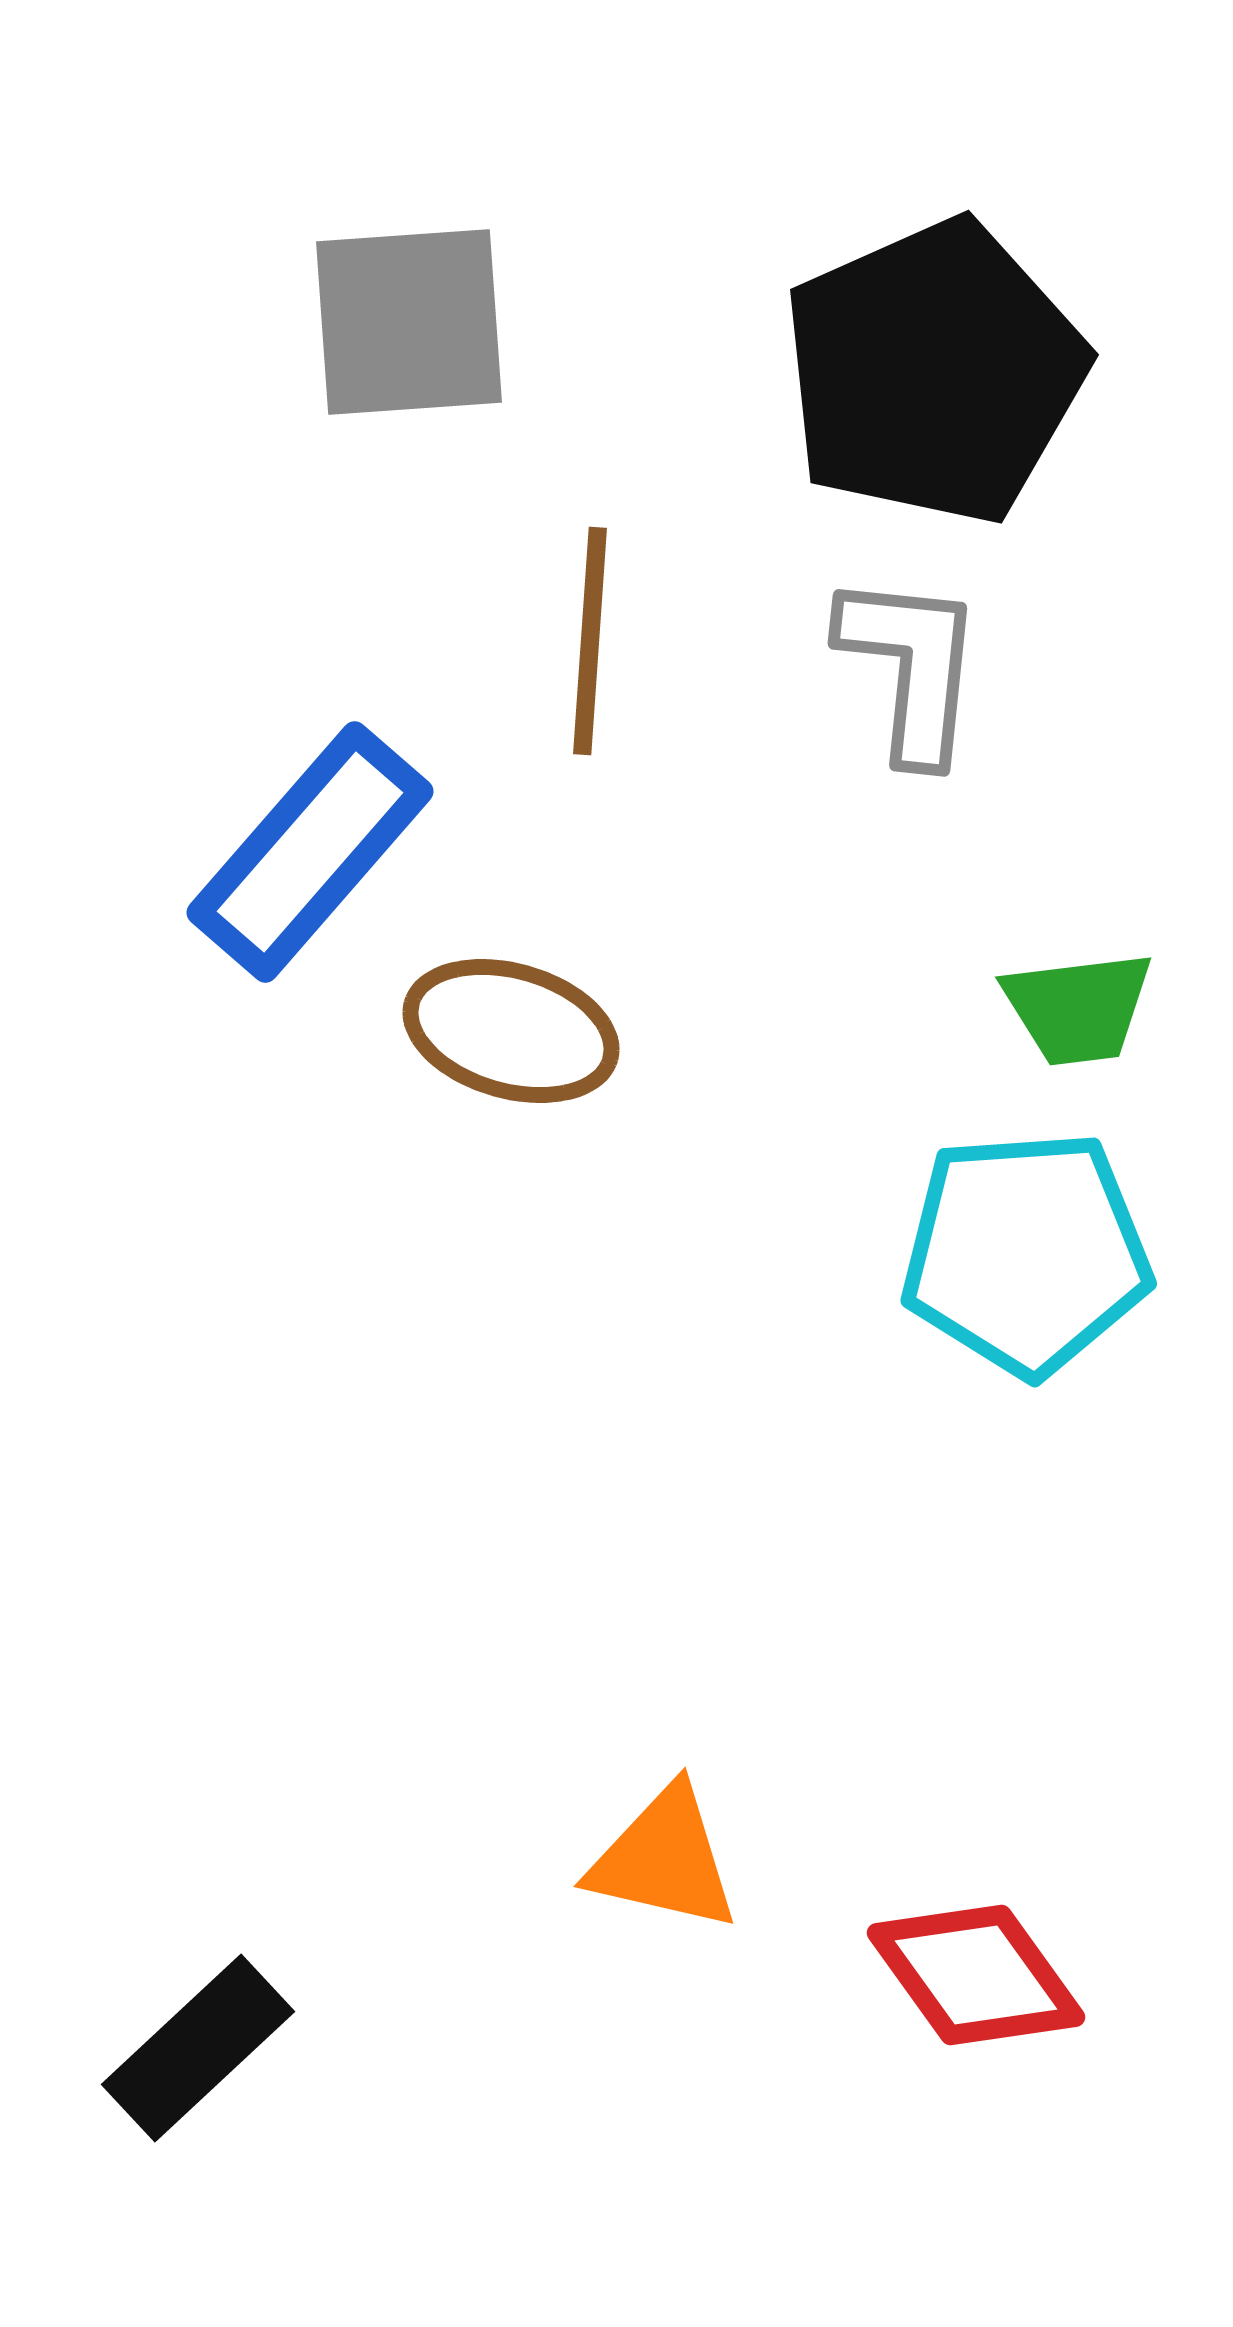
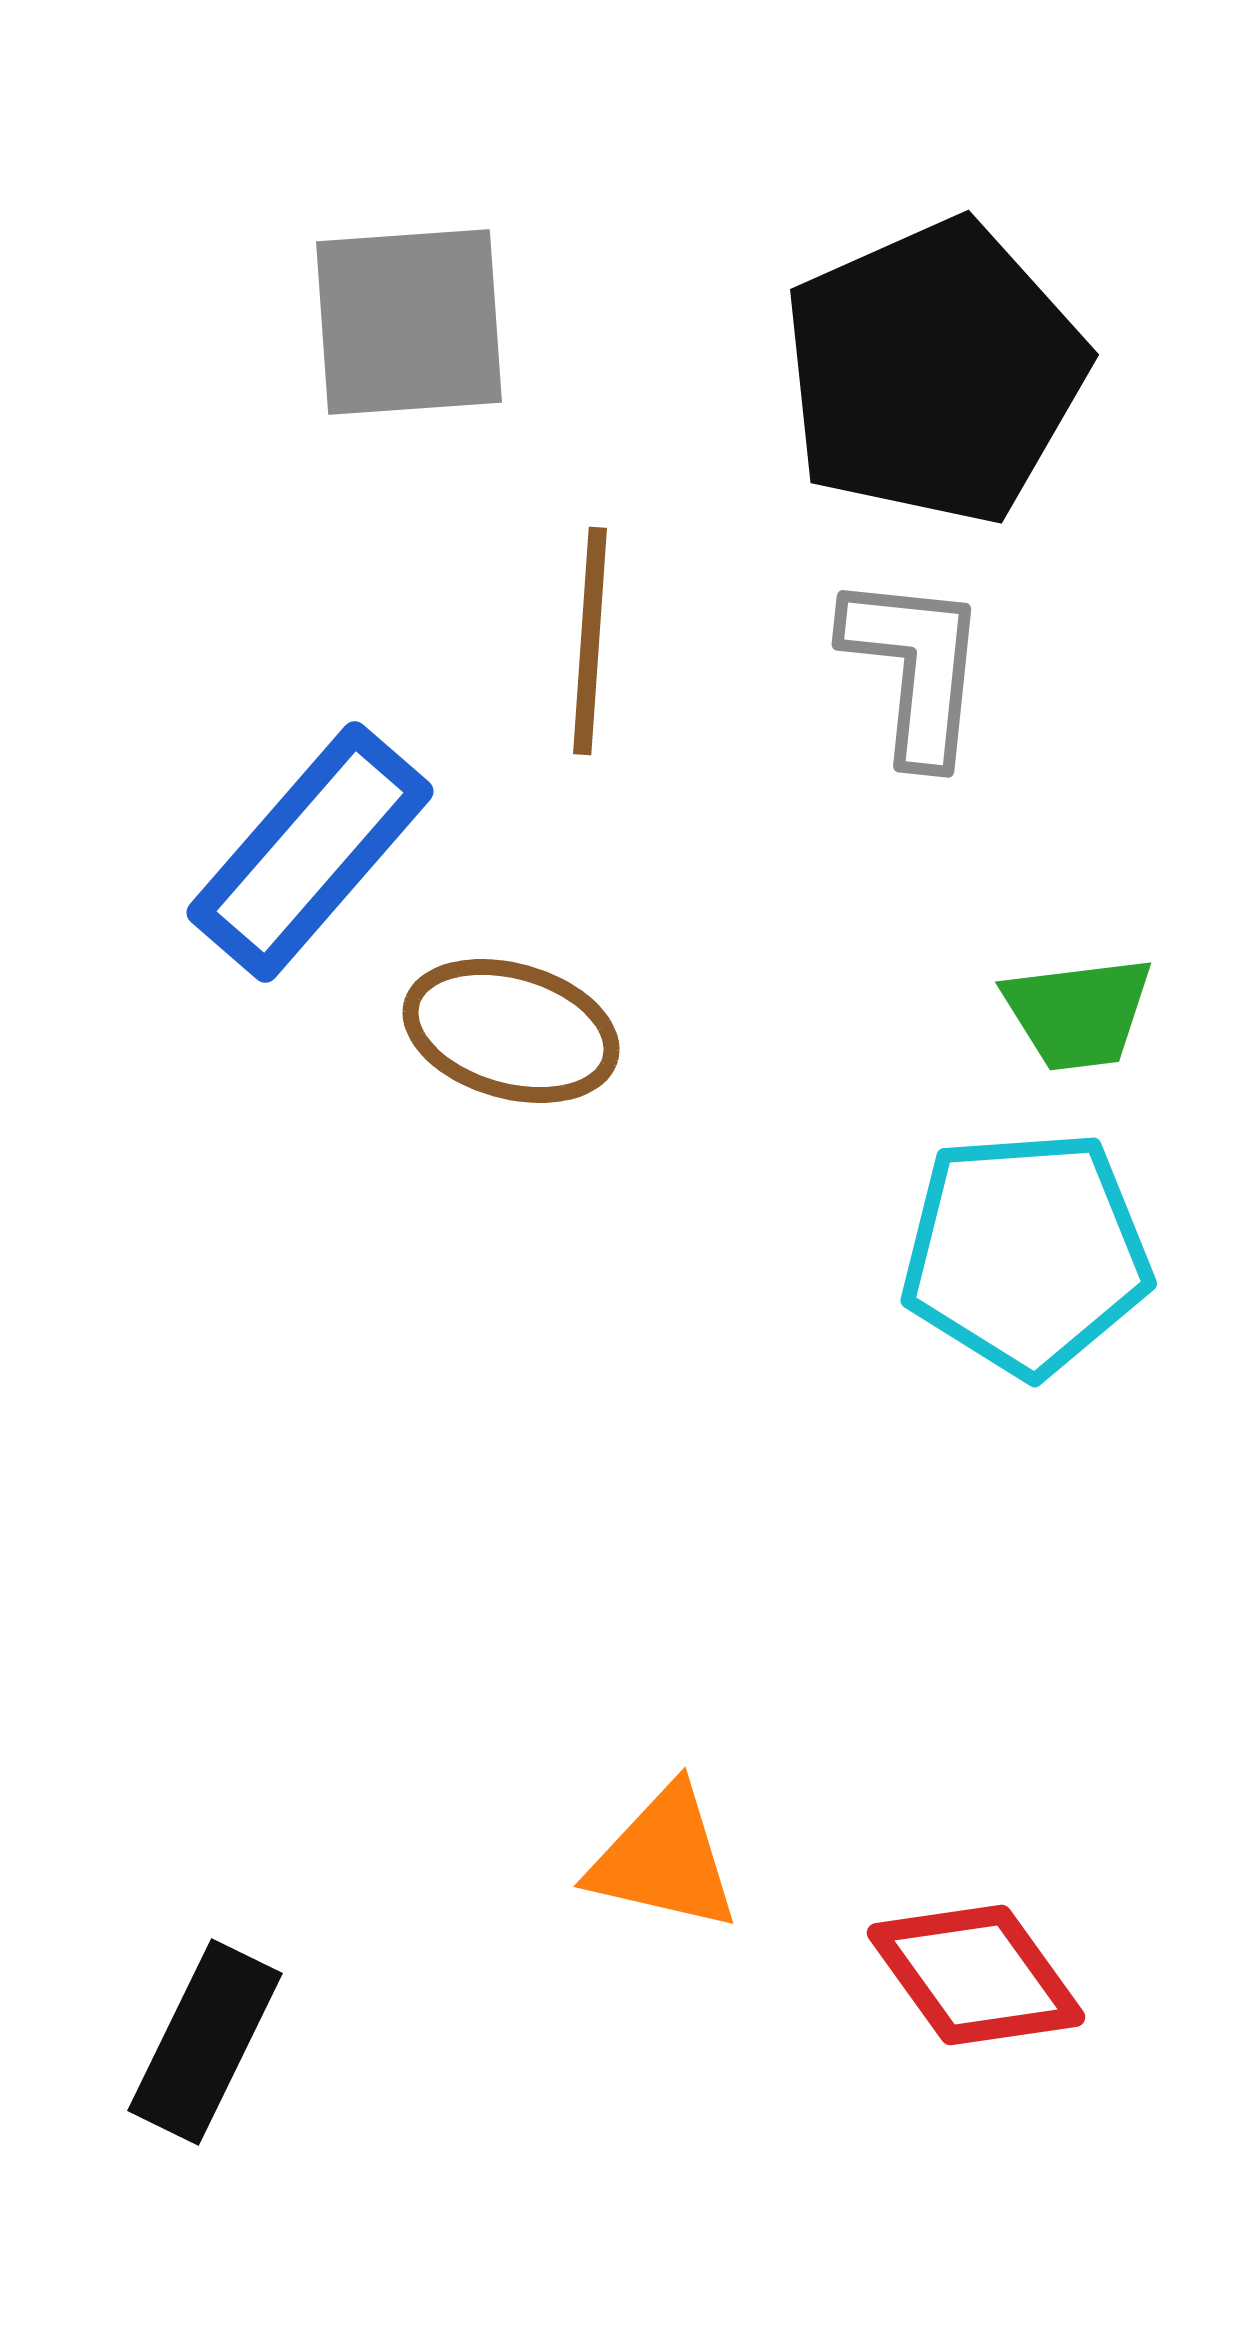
gray L-shape: moved 4 px right, 1 px down
green trapezoid: moved 5 px down
black rectangle: moved 7 px right, 6 px up; rotated 21 degrees counterclockwise
